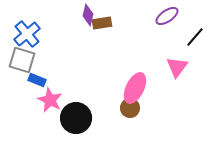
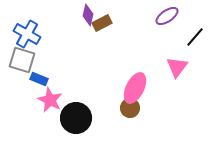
brown rectangle: rotated 18 degrees counterclockwise
blue cross: rotated 20 degrees counterclockwise
blue rectangle: moved 2 px right, 1 px up
